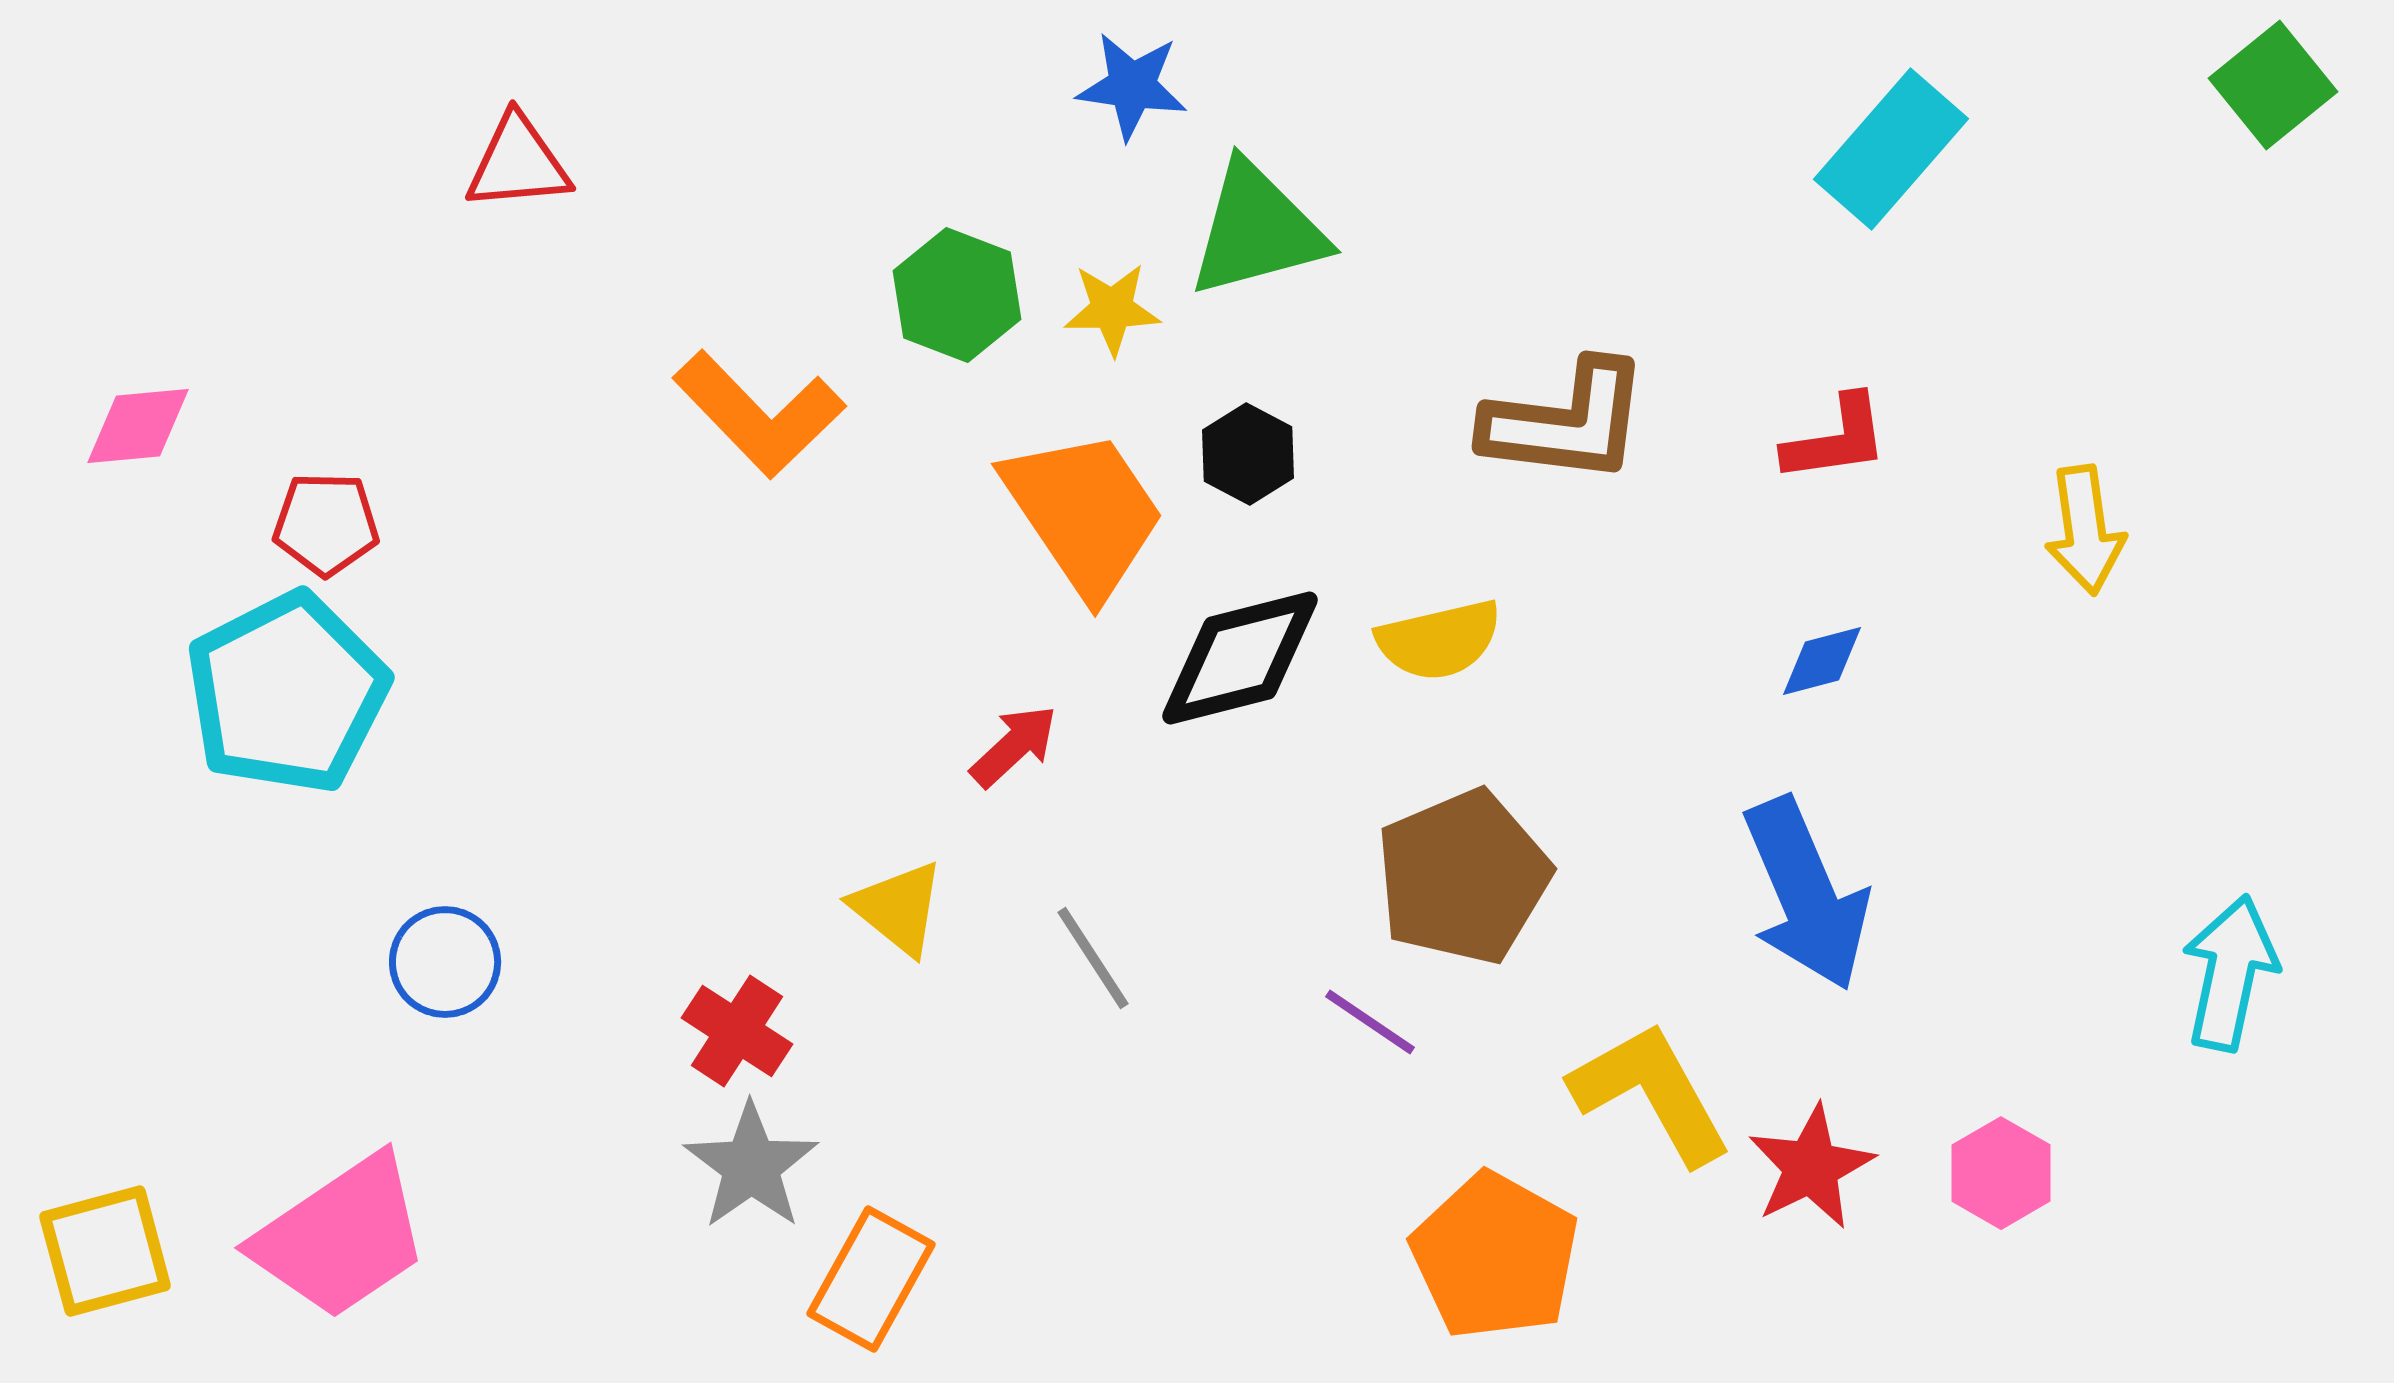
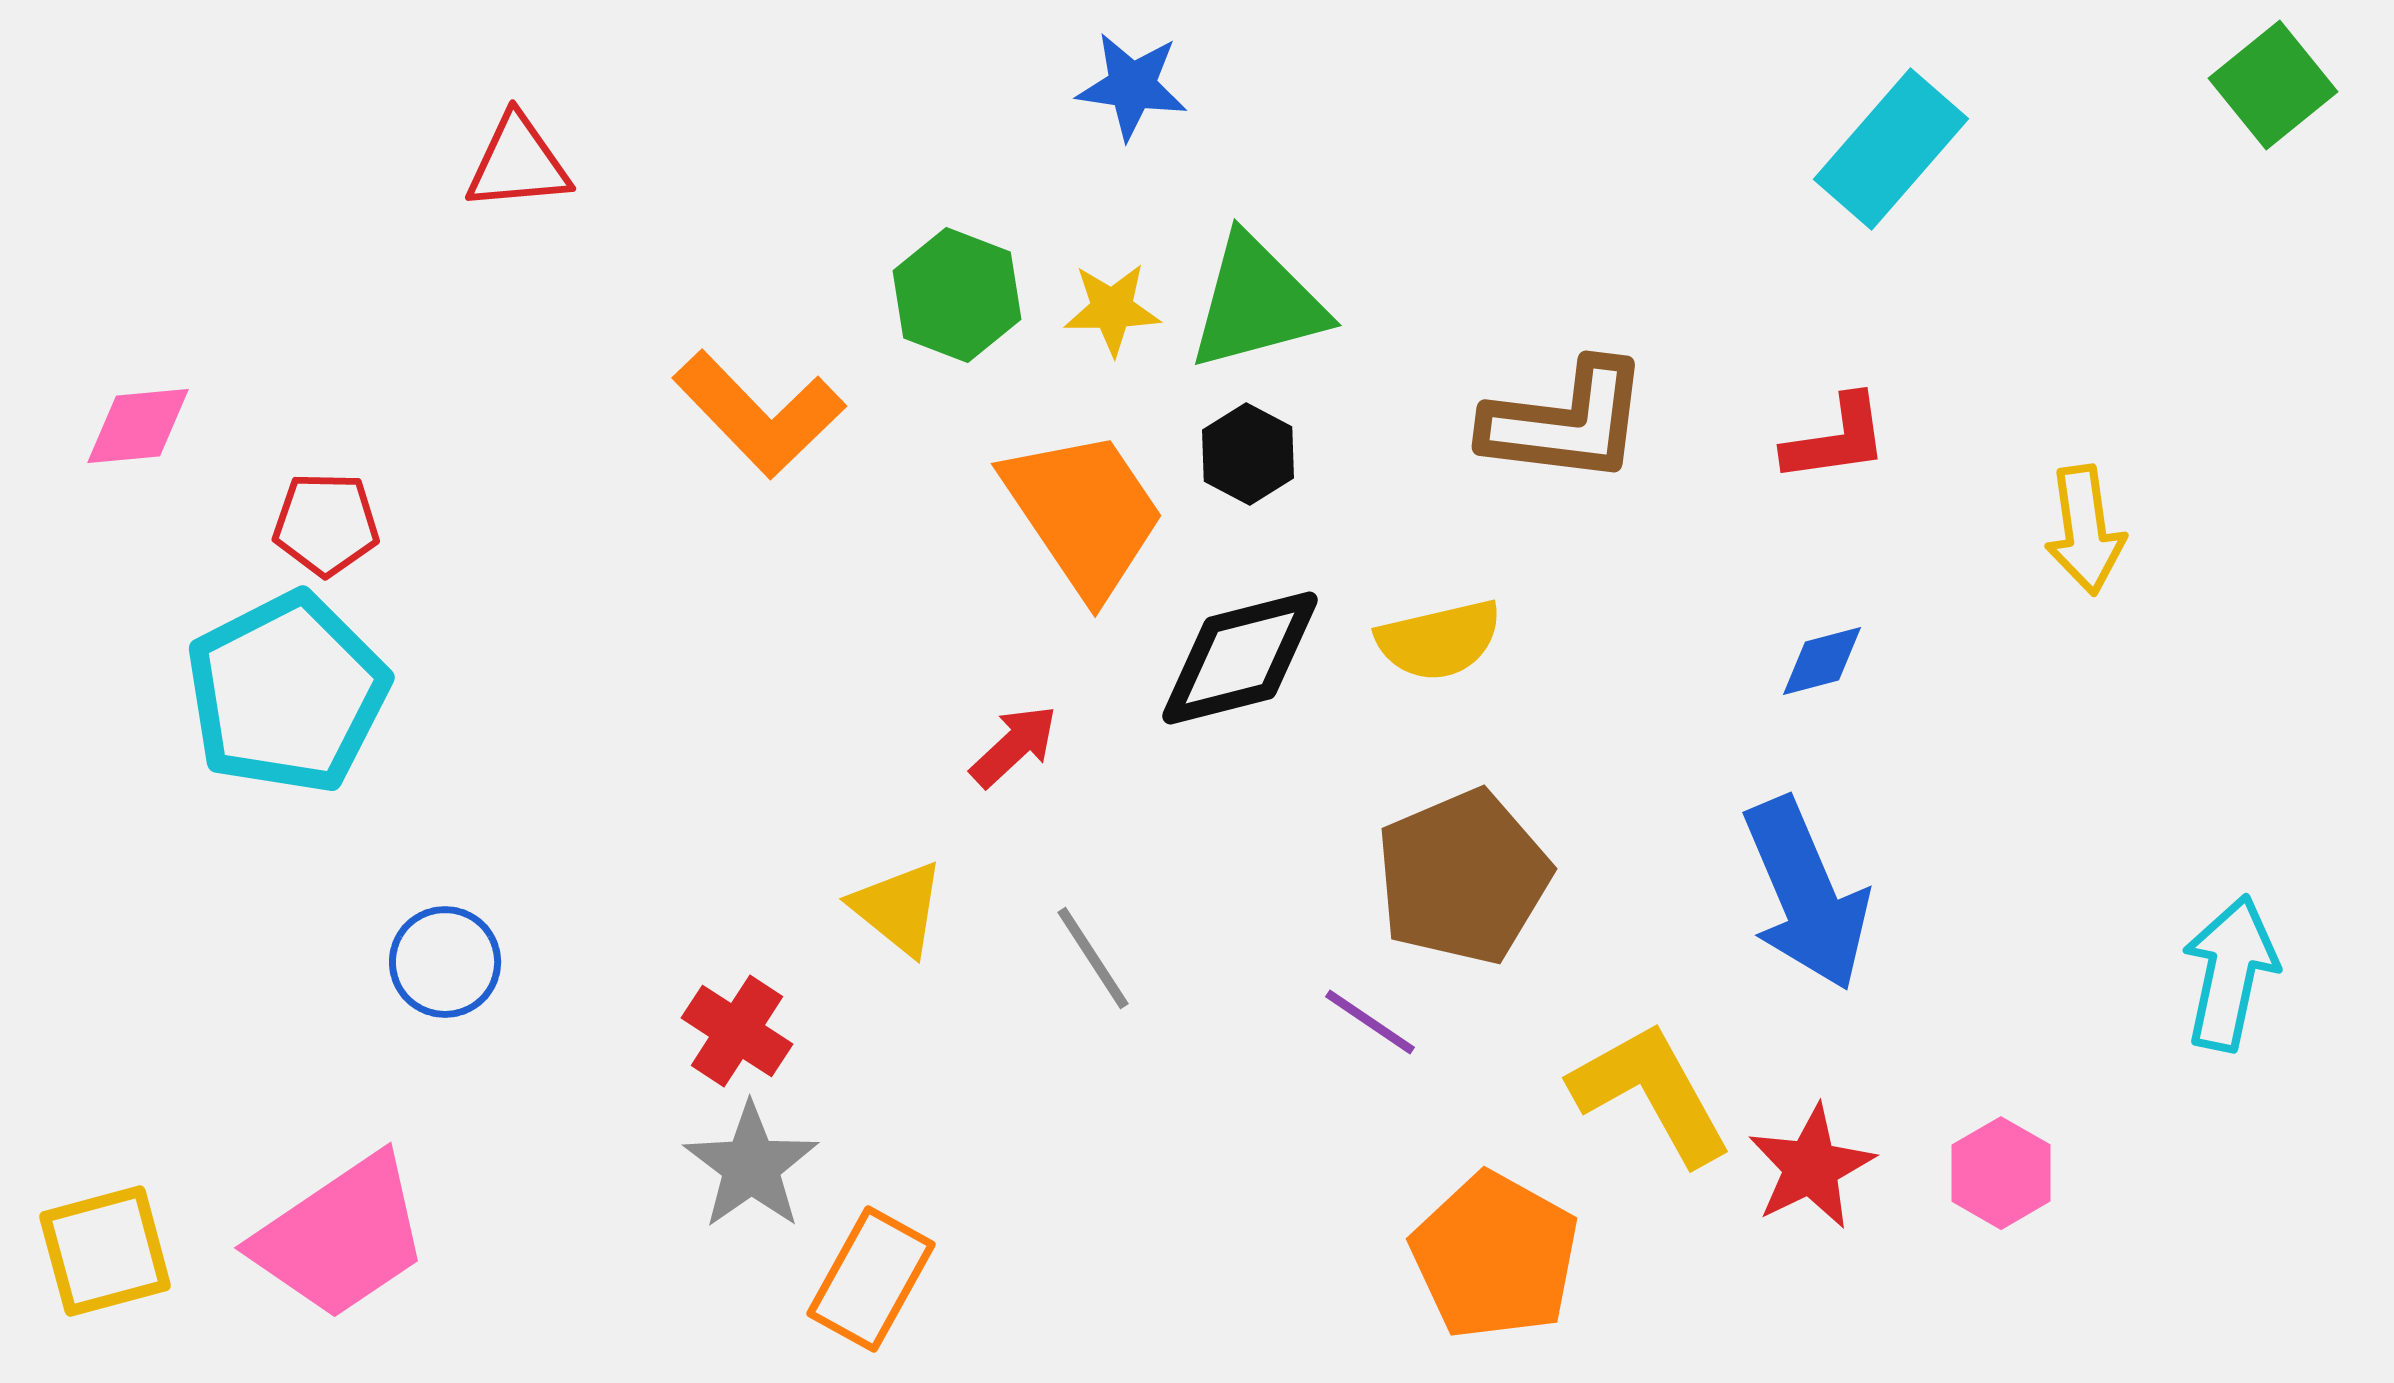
green triangle: moved 73 px down
